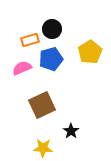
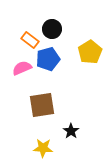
orange rectangle: rotated 54 degrees clockwise
blue pentagon: moved 3 px left
brown square: rotated 16 degrees clockwise
